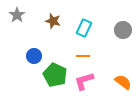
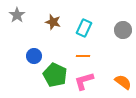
brown star: moved 1 px down
